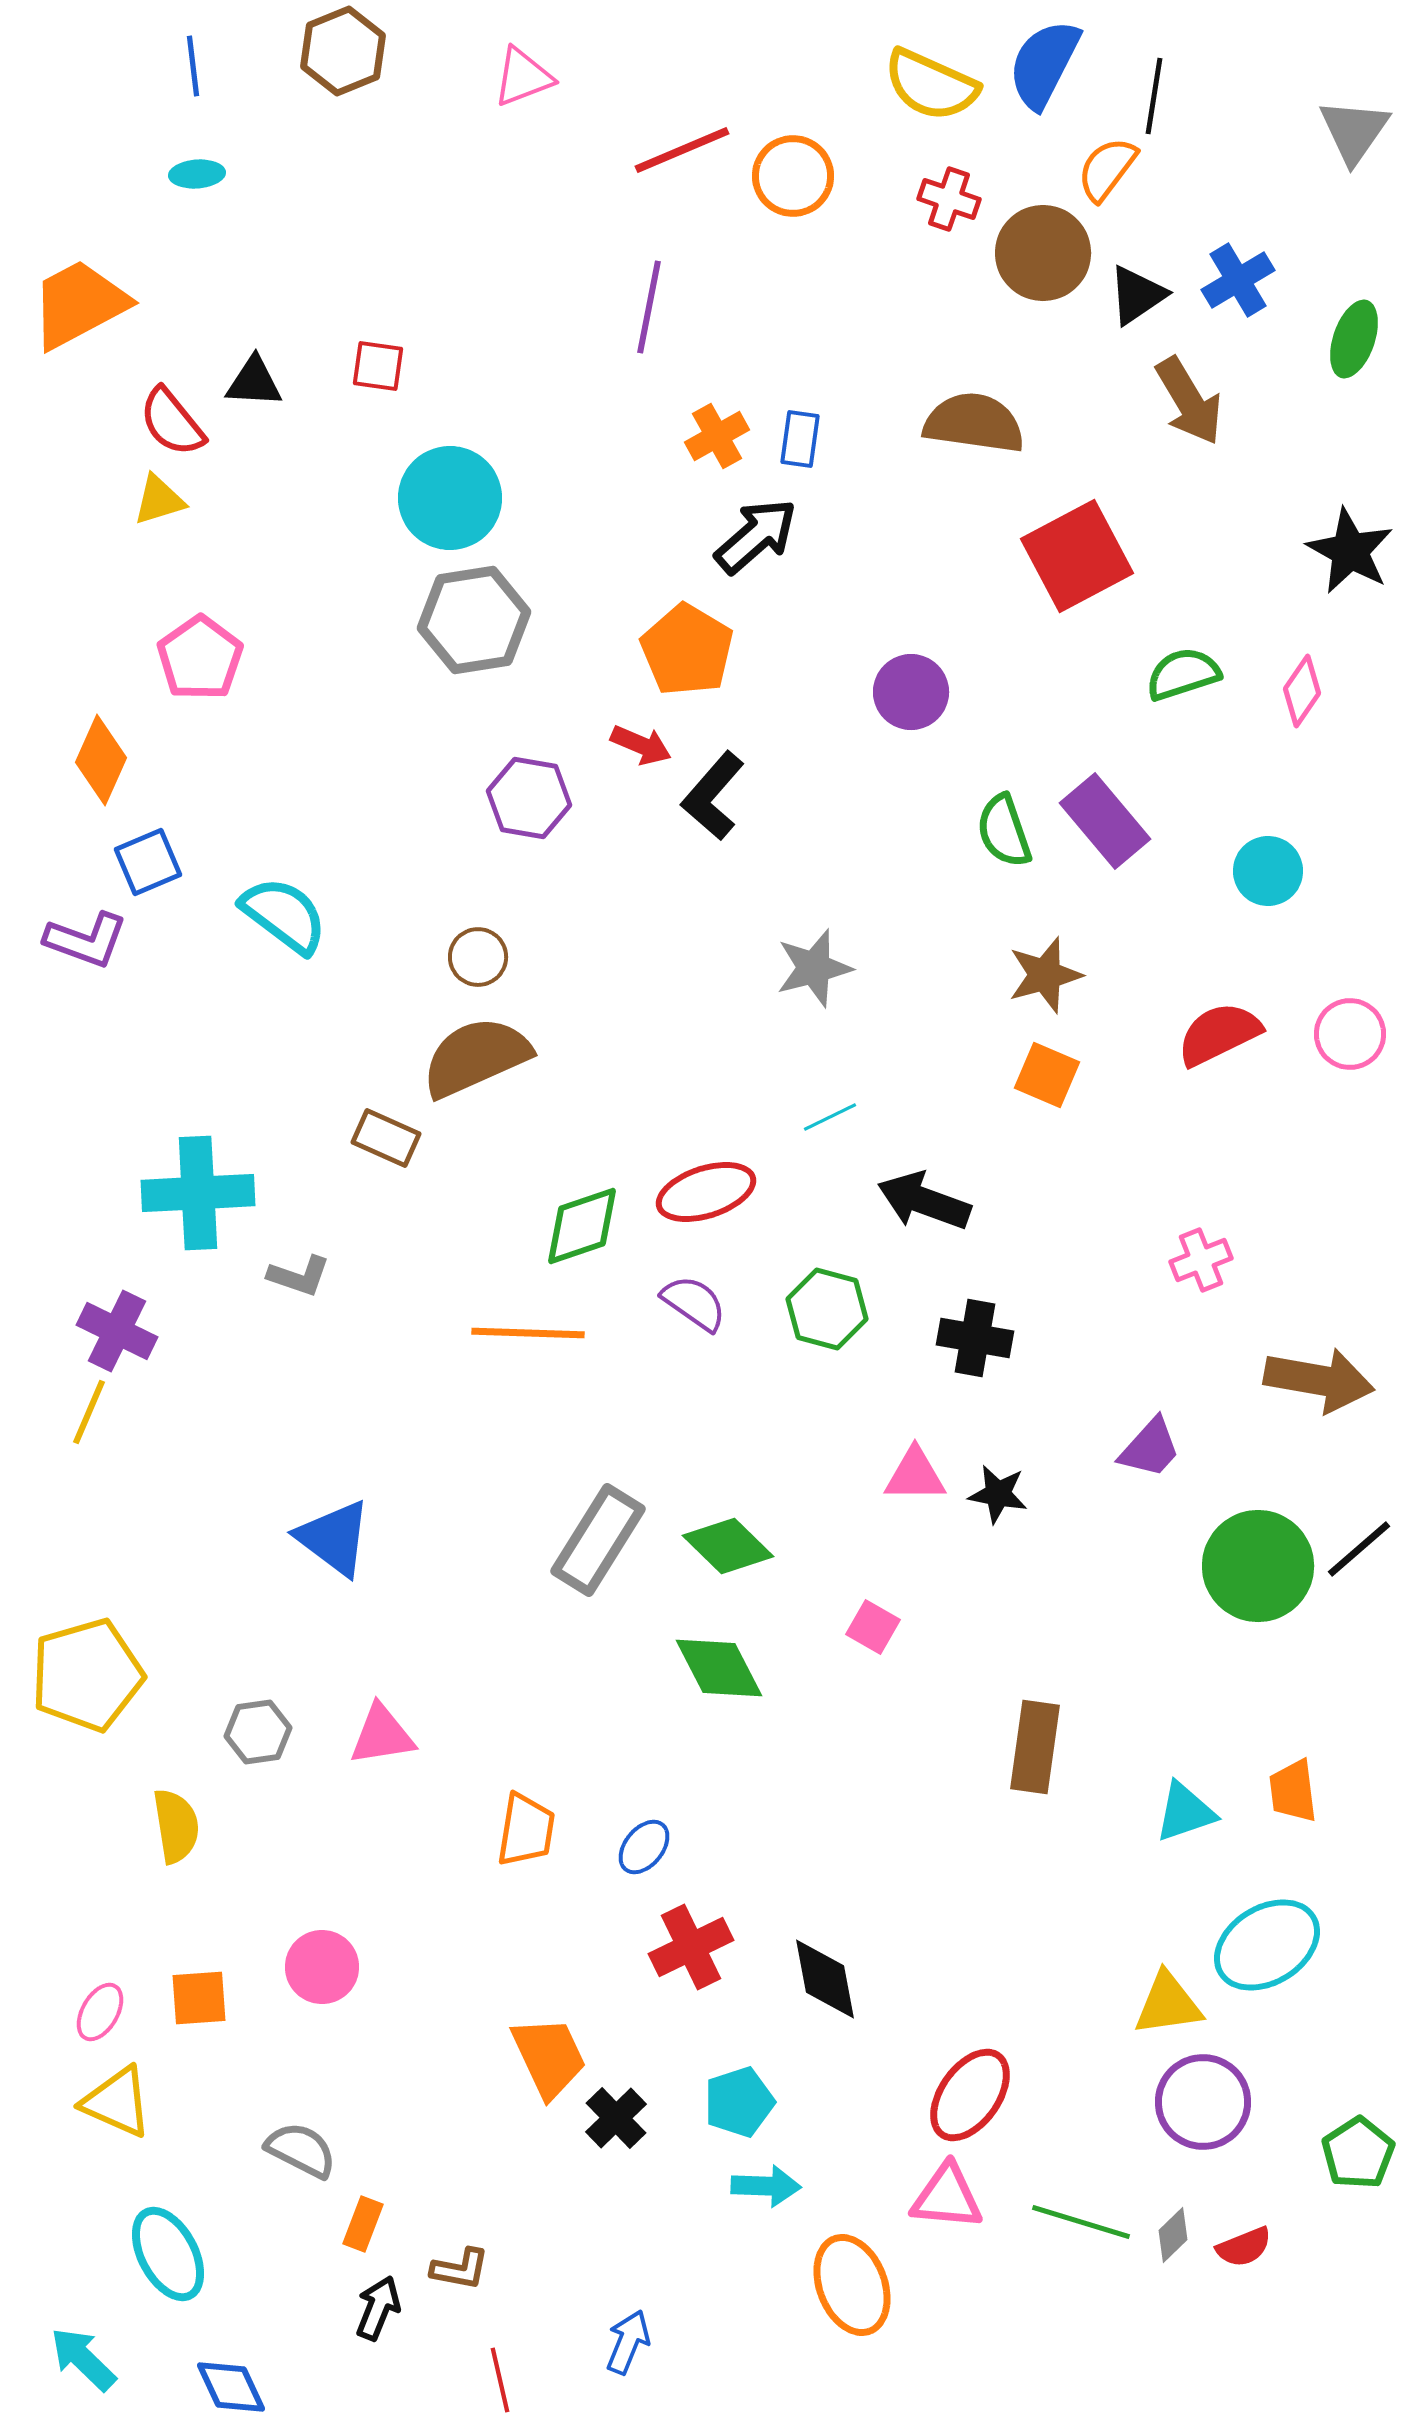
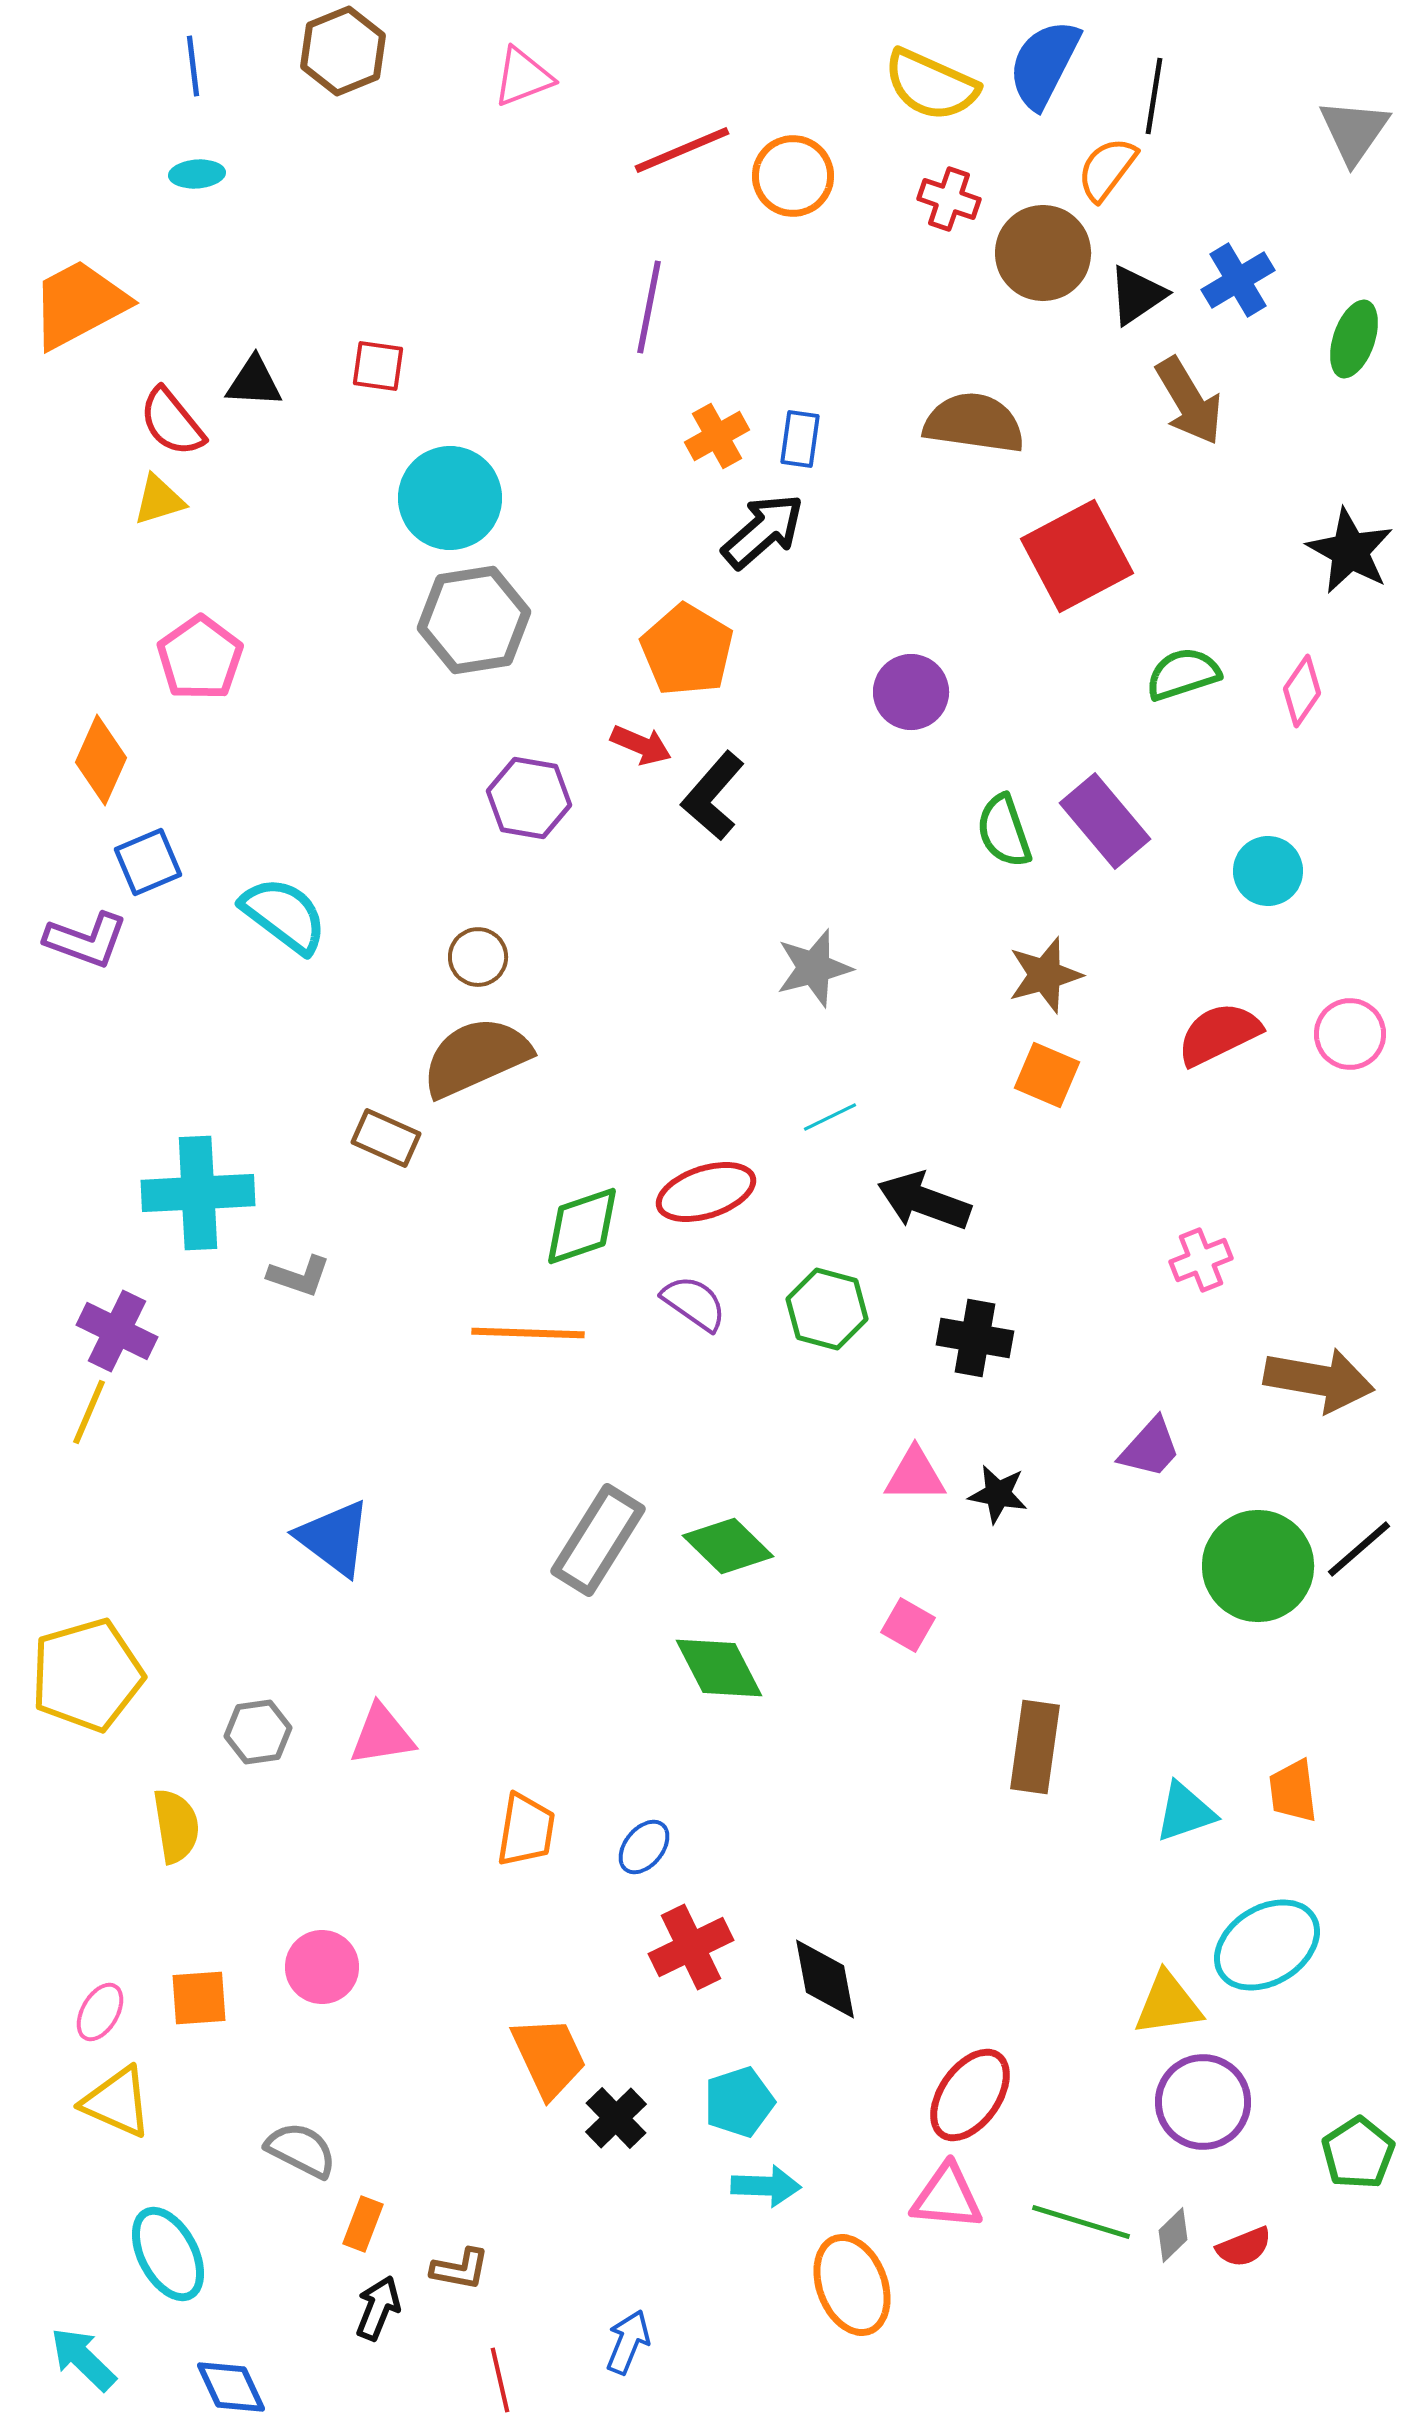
black arrow at (756, 536): moved 7 px right, 5 px up
pink square at (873, 1627): moved 35 px right, 2 px up
